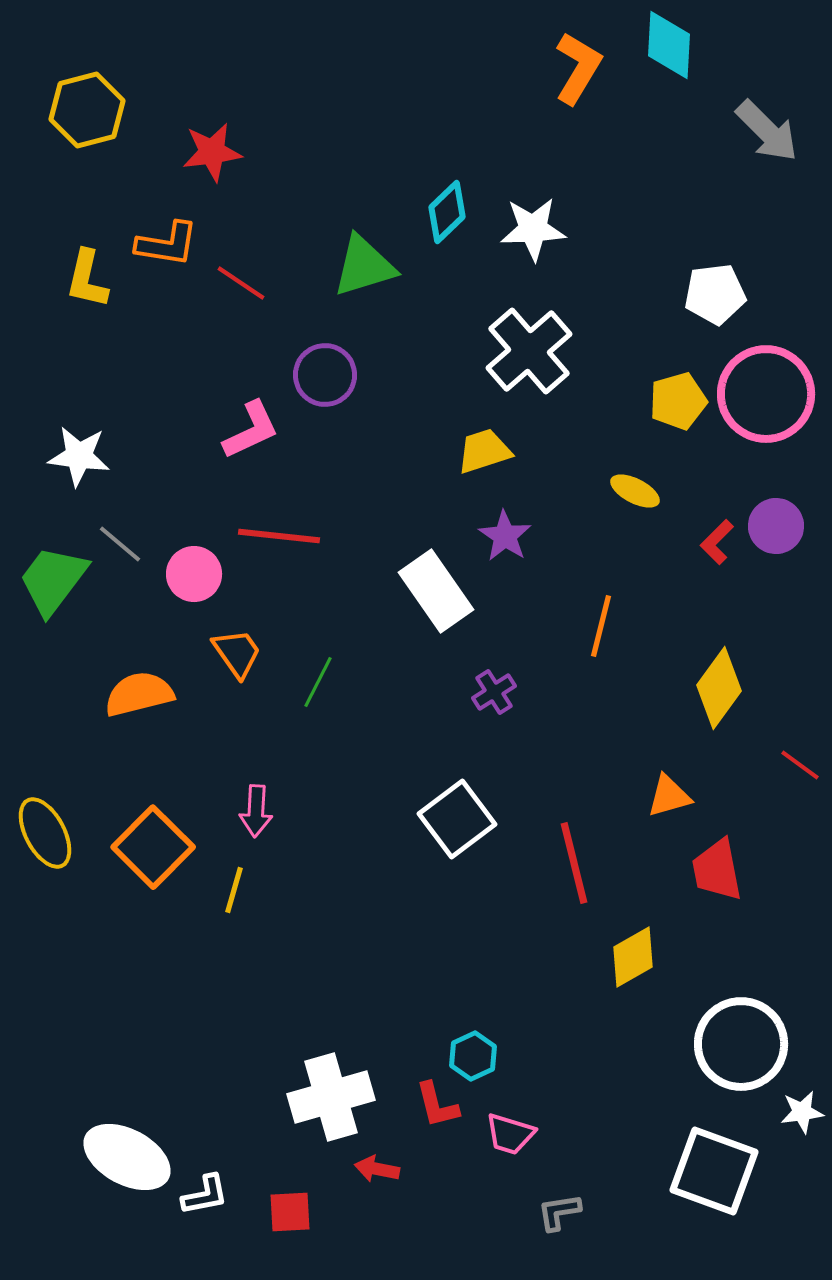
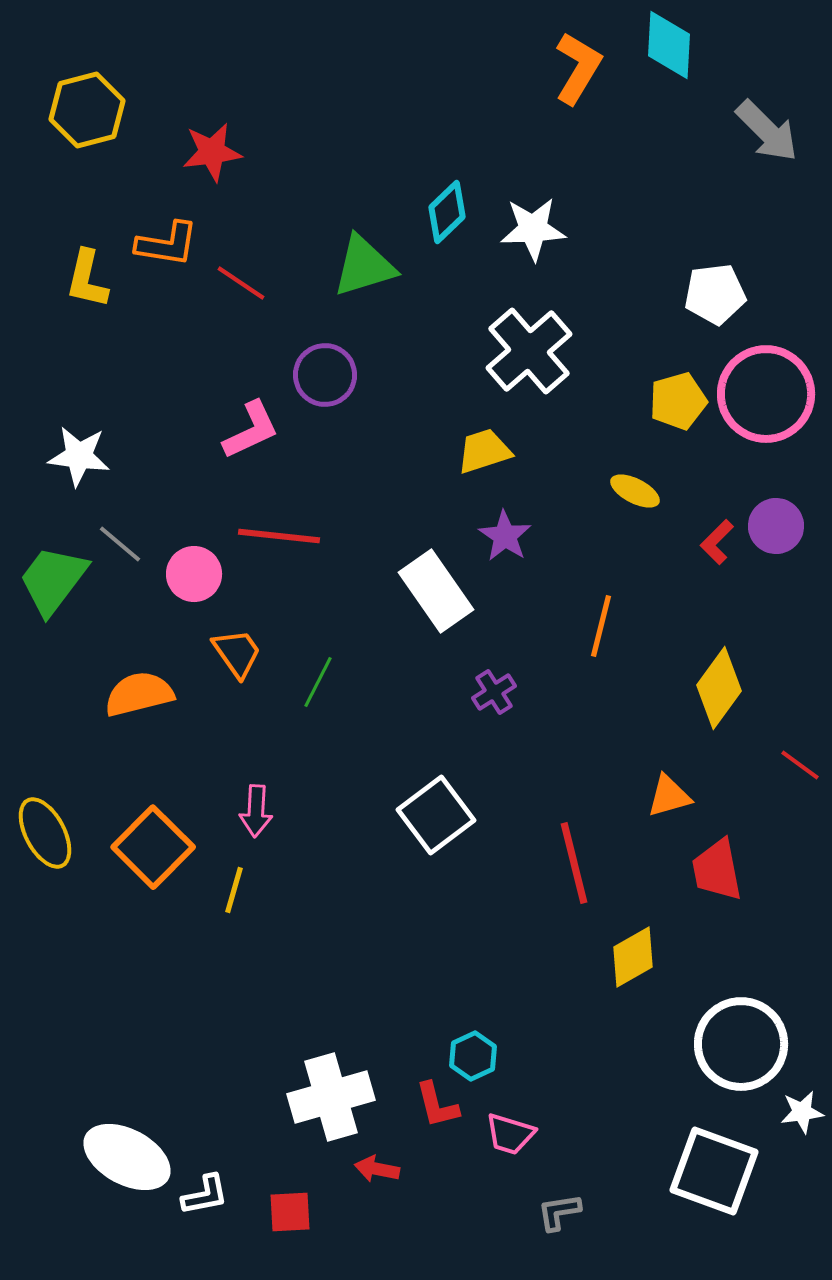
white square at (457, 819): moved 21 px left, 4 px up
